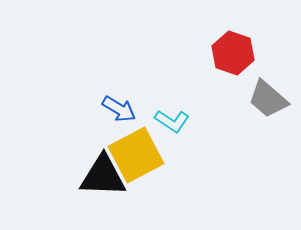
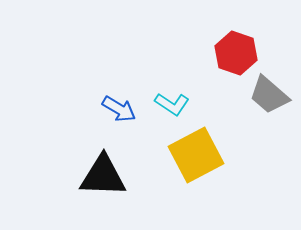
red hexagon: moved 3 px right
gray trapezoid: moved 1 px right, 4 px up
cyan L-shape: moved 17 px up
yellow square: moved 60 px right
